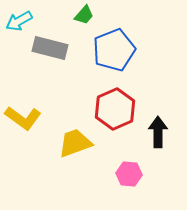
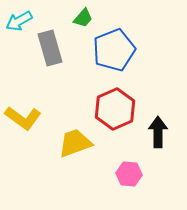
green trapezoid: moved 1 px left, 3 px down
gray rectangle: rotated 60 degrees clockwise
